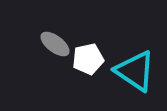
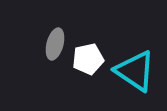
gray ellipse: rotated 68 degrees clockwise
